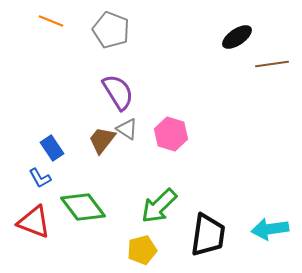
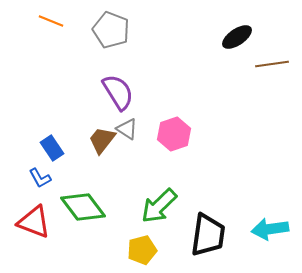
pink hexagon: moved 3 px right; rotated 24 degrees clockwise
